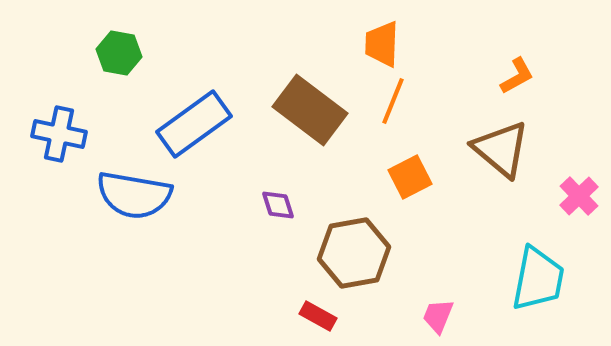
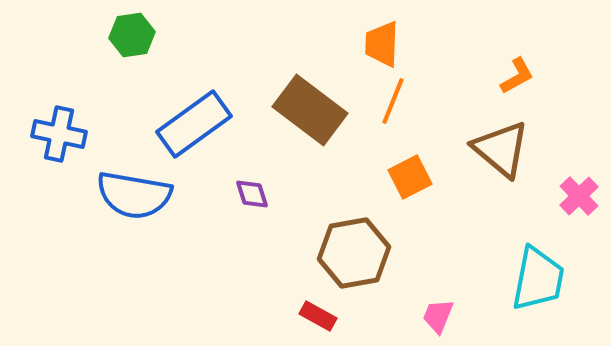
green hexagon: moved 13 px right, 18 px up; rotated 18 degrees counterclockwise
purple diamond: moved 26 px left, 11 px up
